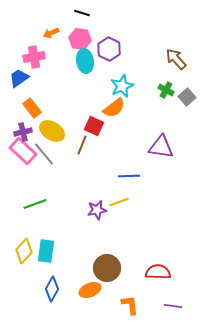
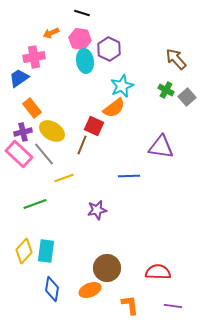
pink rectangle: moved 4 px left, 3 px down
yellow line: moved 55 px left, 24 px up
blue diamond: rotated 20 degrees counterclockwise
